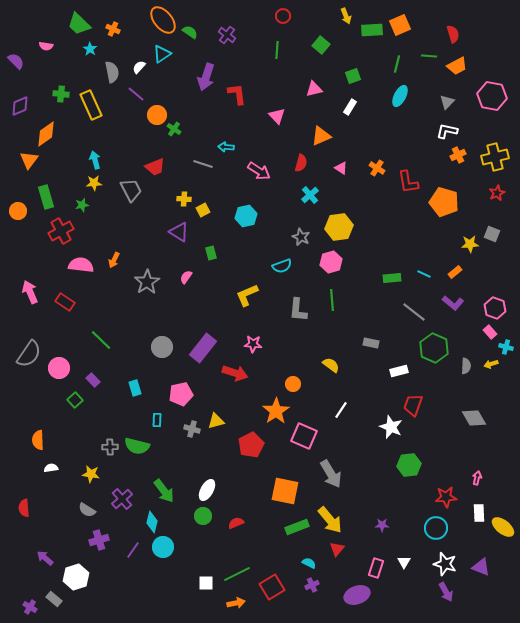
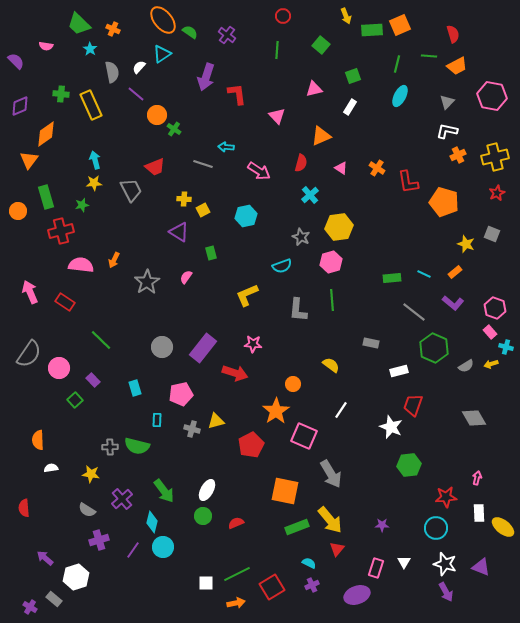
red cross at (61, 231): rotated 15 degrees clockwise
yellow star at (470, 244): moved 4 px left; rotated 24 degrees clockwise
gray semicircle at (466, 366): rotated 56 degrees clockwise
